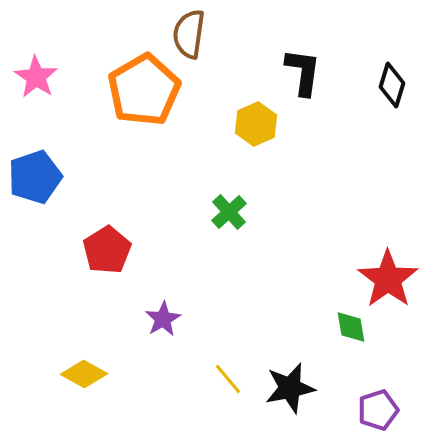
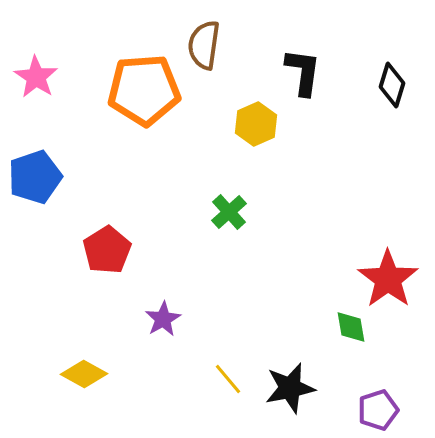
brown semicircle: moved 15 px right, 11 px down
orange pentagon: rotated 26 degrees clockwise
